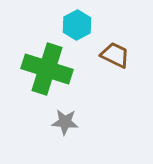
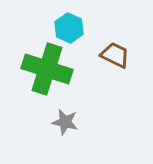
cyan hexagon: moved 8 px left, 3 px down; rotated 8 degrees counterclockwise
gray star: rotated 8 degrees clockwise
